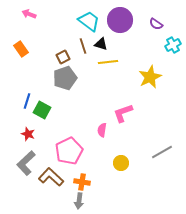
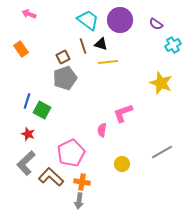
cyan trapezoid: moved 1 px left, 1 px up
yellow star: moved 11 px right, 6 px down; rotated 25 degrees counterclockwise
pink pentagon: moved 2 px right, 2 px down
yellow circle: moved 1 px right, 1 px down
